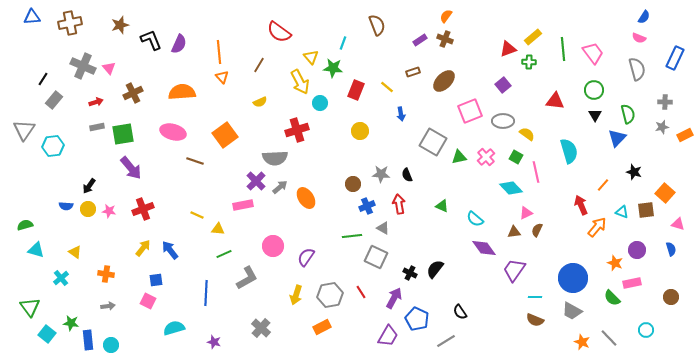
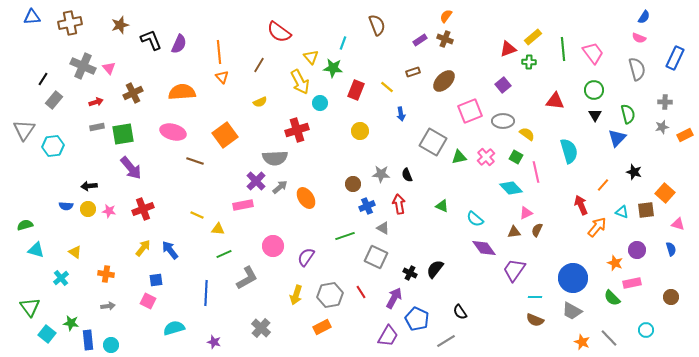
black arrow at (89, 186): rotated 49 degrees clockwise
green line at (352, 236): moved 7 px left; rotated 12 degrees counterclockwise
